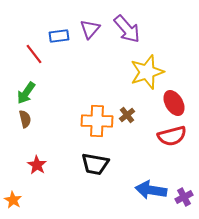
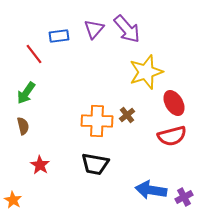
purple triangle: moved 4 px right
yellow star: moved 1 px left
brown semicircle: moved 2 px left, 7 px down
red star: moved 3 px right
